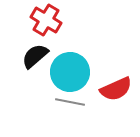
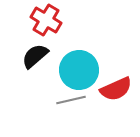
cyan circle: moved 9 px right, 2 px up
gray line: moved 1 px right, 2 px up; rotated 24 degrees counterclockwise
